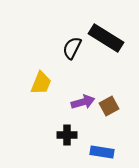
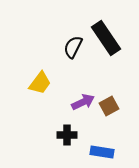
black rectangle: rotated 24 degrees clockwise
black semicircle: moved 1 px right, 1 px up
yellow trapezoid: moved 1 px left; rotated 15 degrees clockwise
purple arrow: rotated 10 degrees counterclockwise
